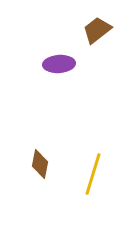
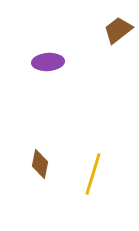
brown trapezoid: moved 21 px right
purple ellipse: moved 11 px left, 2 px up
